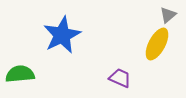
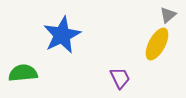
green semicircle: moved 3 px right, 1 px up
purple trapezoid: rotated 40 degrees clockwise
